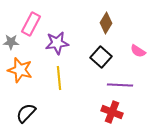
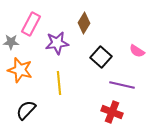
brown diamond: moved 22 px left
pink semicircle: moved 1 px left
yellow line: moved 5 px down
purple line: moved 2 px right; rotated 10 degrees clockwise
black semicircle: moved 3 px up
